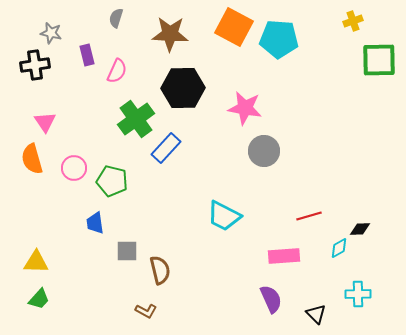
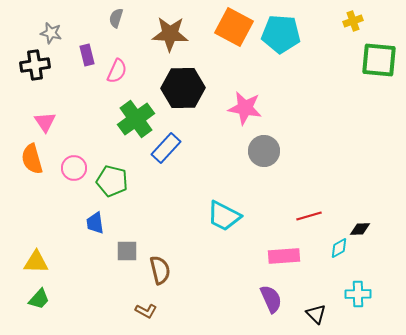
cyan pentagon: moved 2 px right, 5 px up
green square: rotated 6 degrees clockwise
